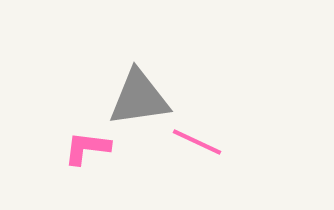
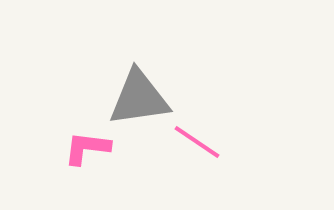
pink line: rotated 9 degrees clockwise
